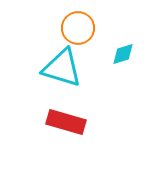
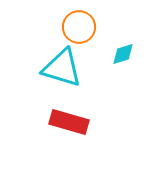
orange circle: moved 1 px right, 1 px up
red rectangle: moved 3 px right
